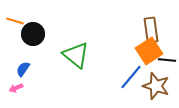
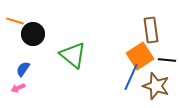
orange square: moved 9 px left, 5 px down
green triangle: moved 3 px left
blue line: rotated 16 degrees counterclockwise
pink arrow: moved 2 px right
